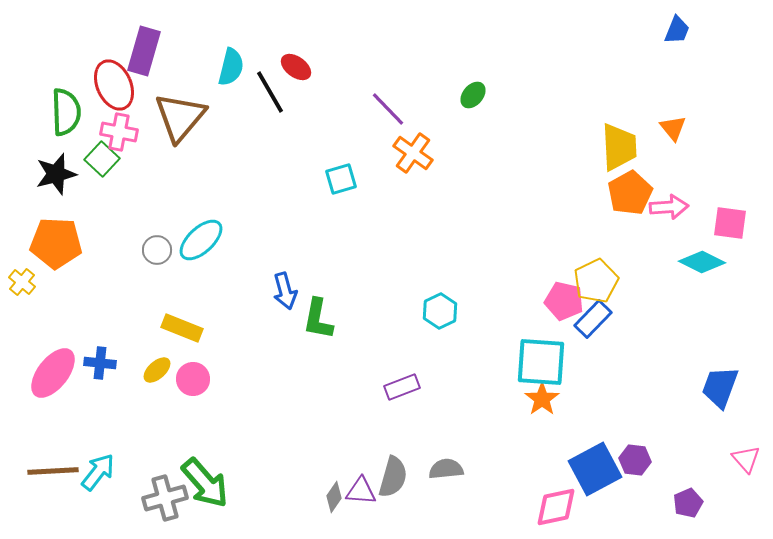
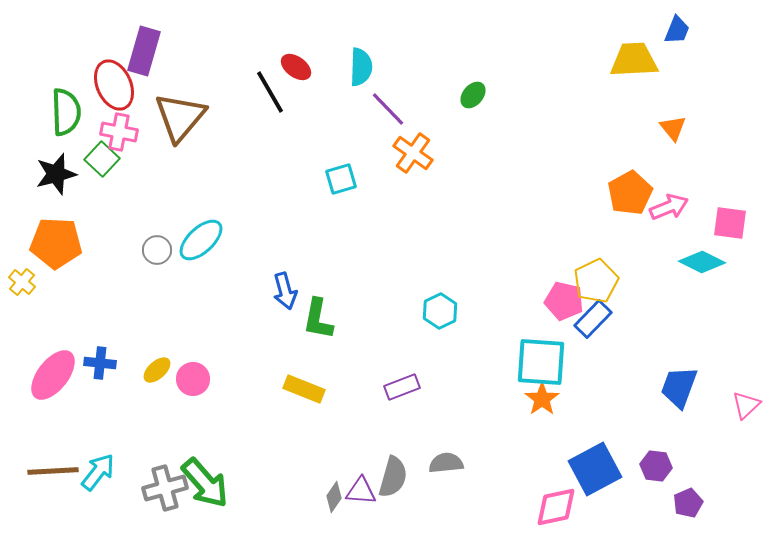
cyan semicircle at (231, 67): moved 130 px right; rotated 12 degrees counterclockwise
yellow trapezoid at (619, 147): moved 15 px right, 87 px up; rotated 90 degrees counterclockwise
pink arrow at (669, 207): rotated 18 degrees counterclockwise
yellow rectangle at (182, 328): moved 122 px right, 61 px down
pink ellipse at (53, 373): moved 2 px down
blue trapezoid at (720, 387): moved 41 px left
pink triangle at (746, 459): moved 54 px up; rotated 28 degrees clockwise
purple hexagon at (635, 460): moved 21 px right, 6 px down
gray semicircle at (446, 469): moved 6 px up
gray cross at (165, 498): moved 10 px up
